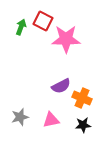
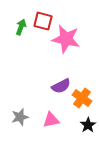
red square: rotated 12 degrees counterclockwise
pink star: rotated 12 degrees clockwise
orange cross: rotated 12 degrees clockwise
black star: moved 5 px right; rotated 28 degrees counterclockwise
